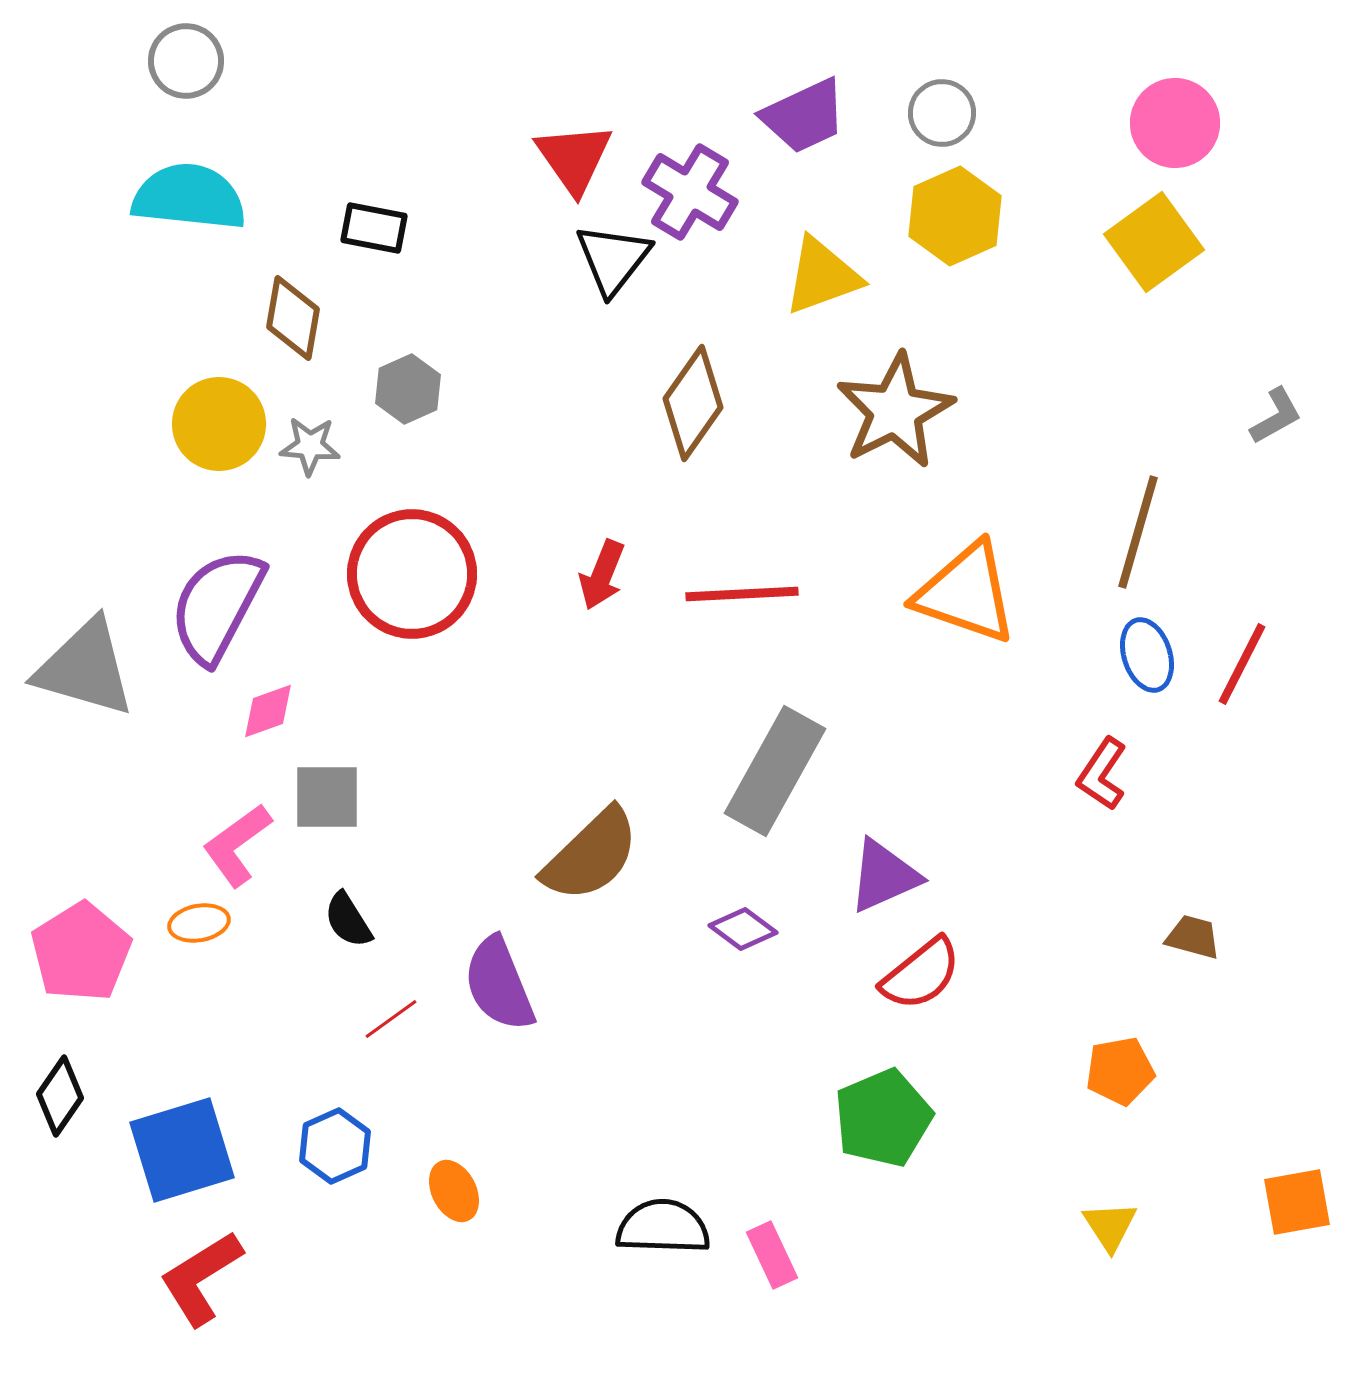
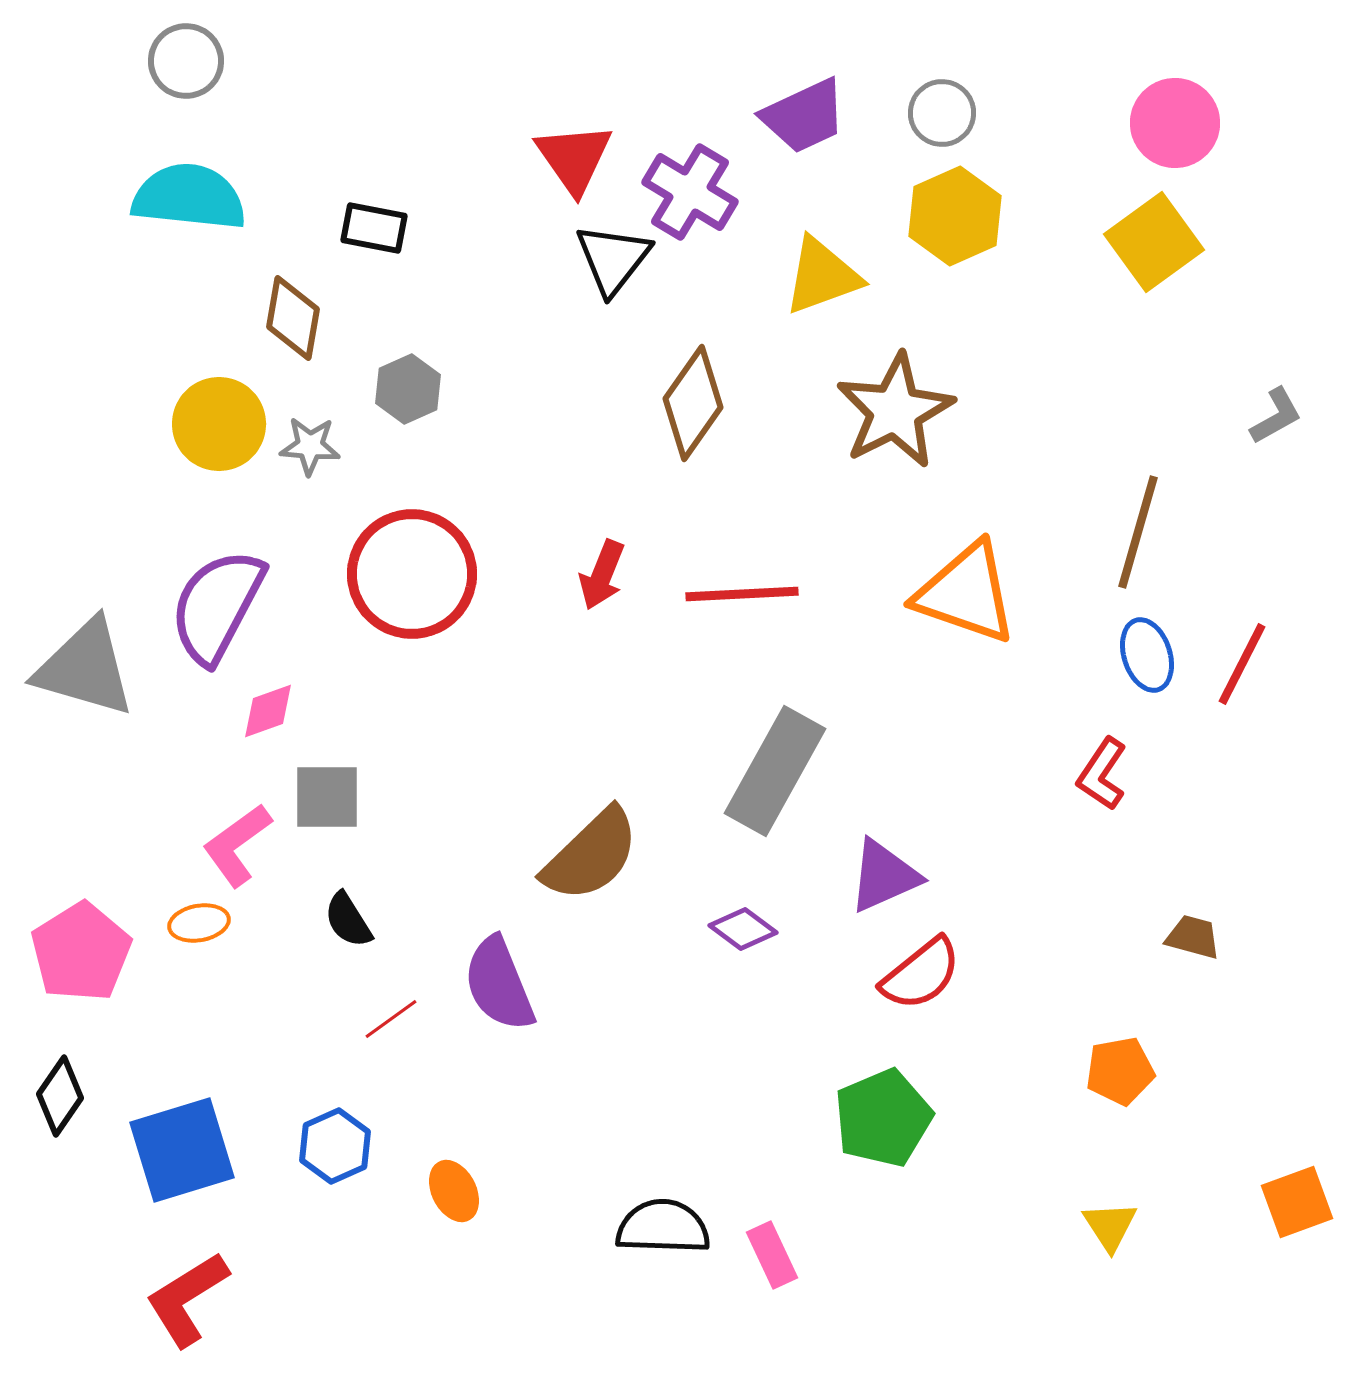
orange square at (1297, 1202): rotated 10 degrees counterclockwise
red L-shape at (201, 1278): moved 14 px left, 21 px down
